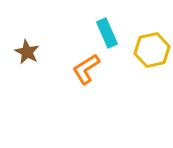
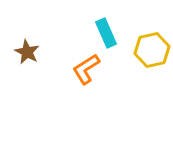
cyan rectangle: moved 1 px left
